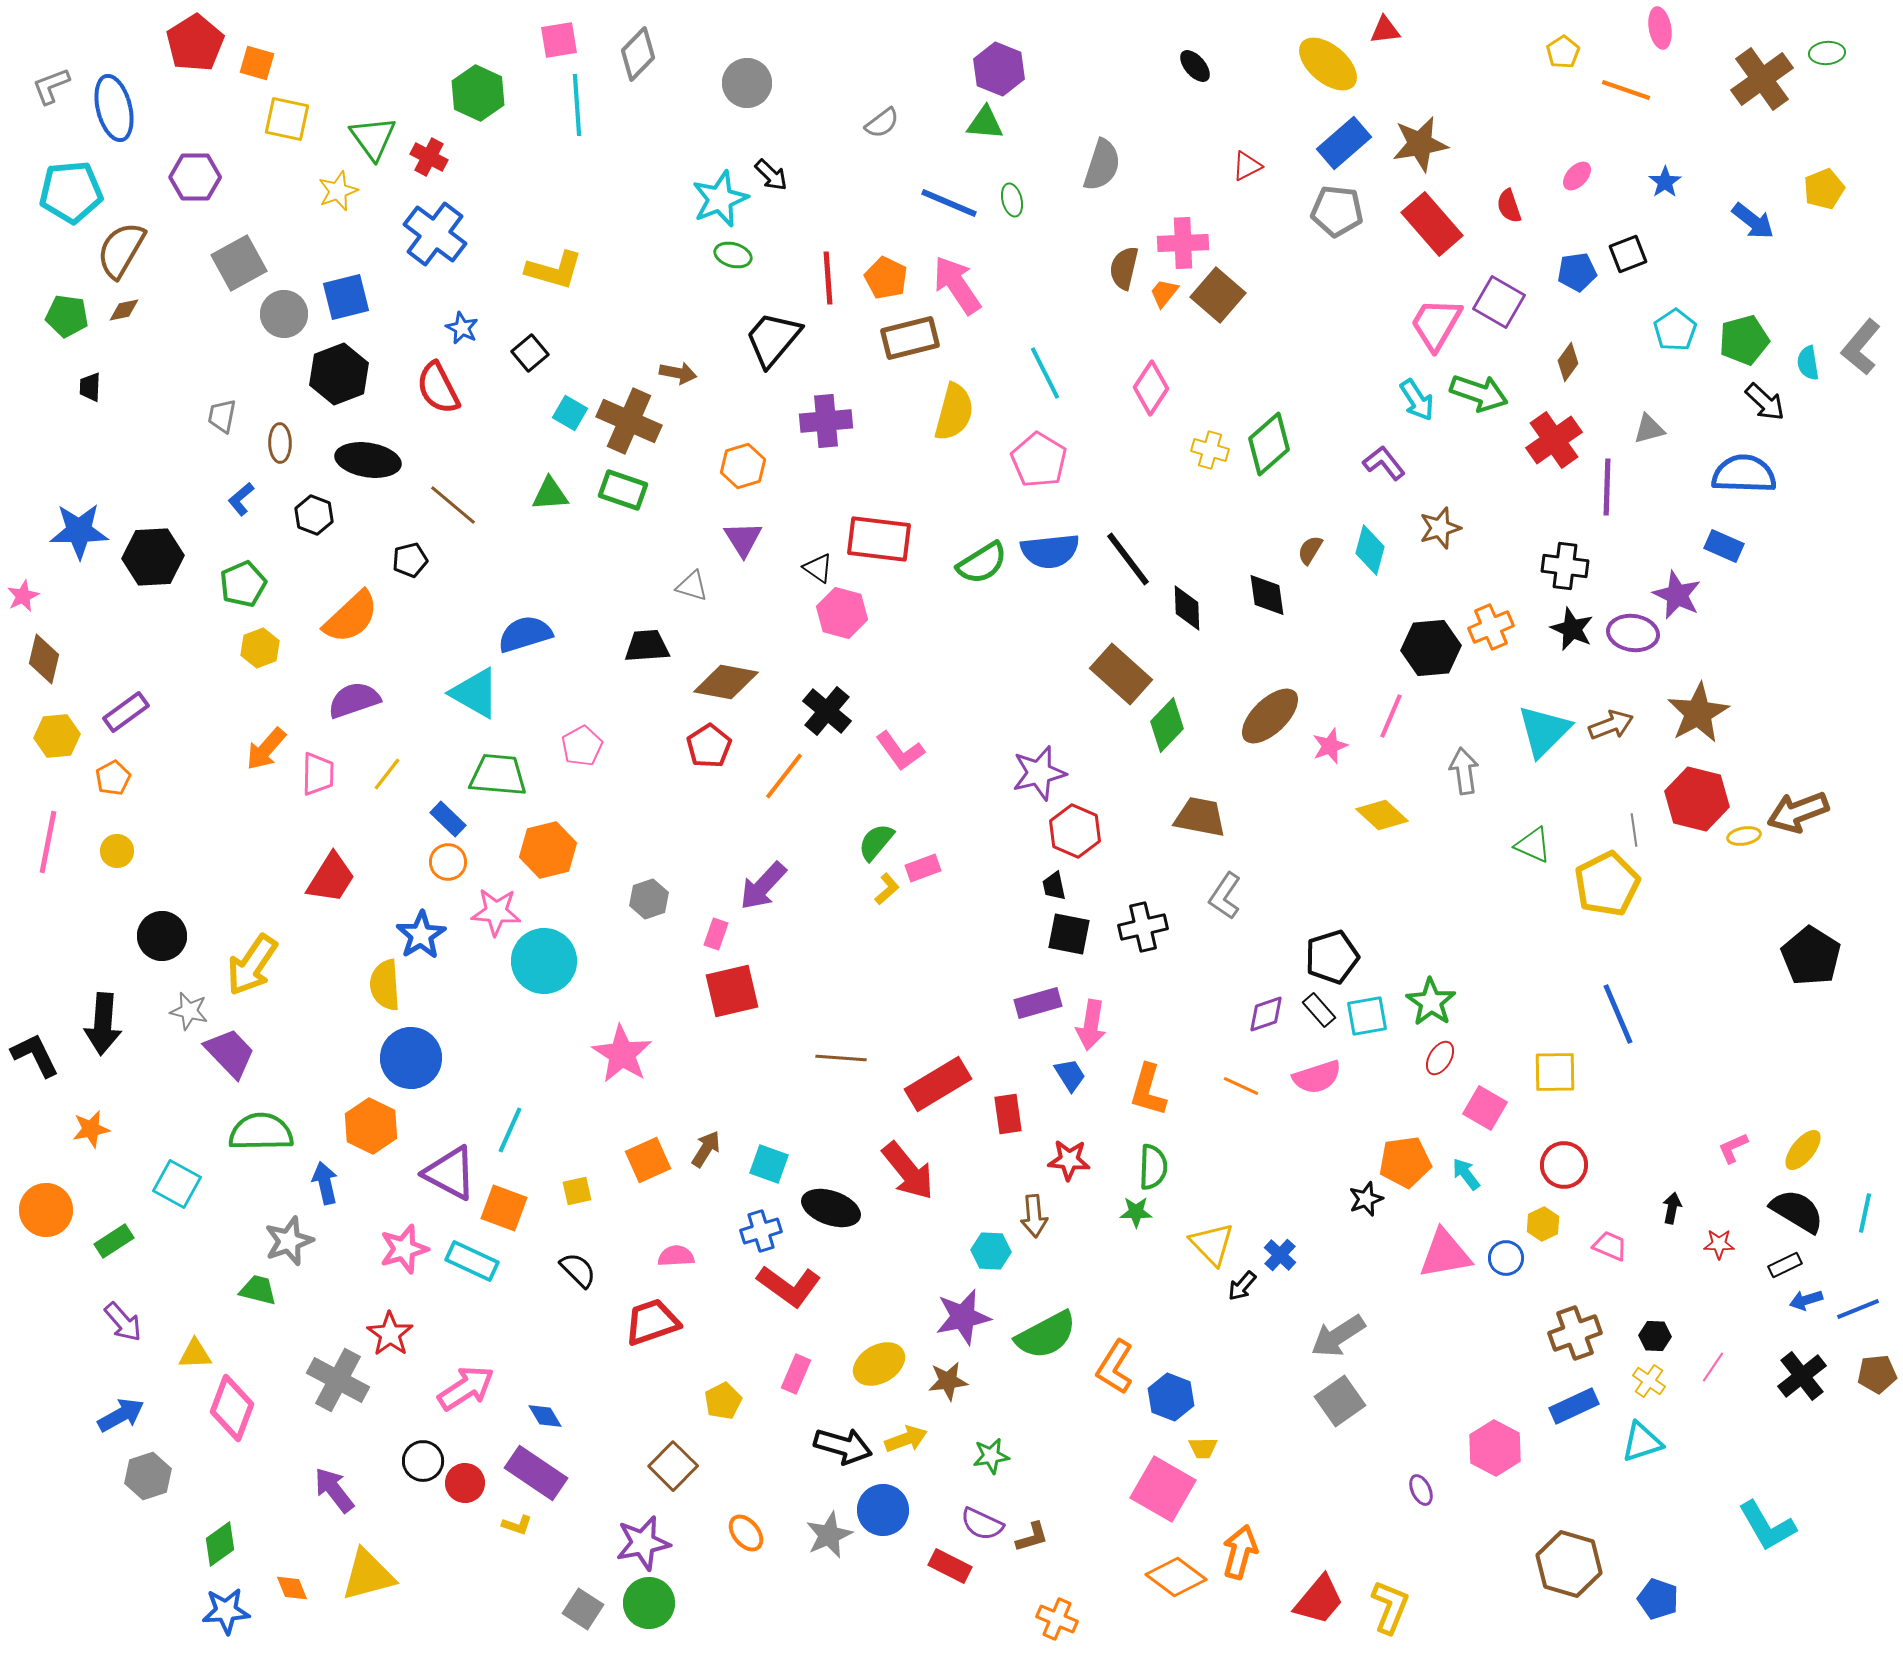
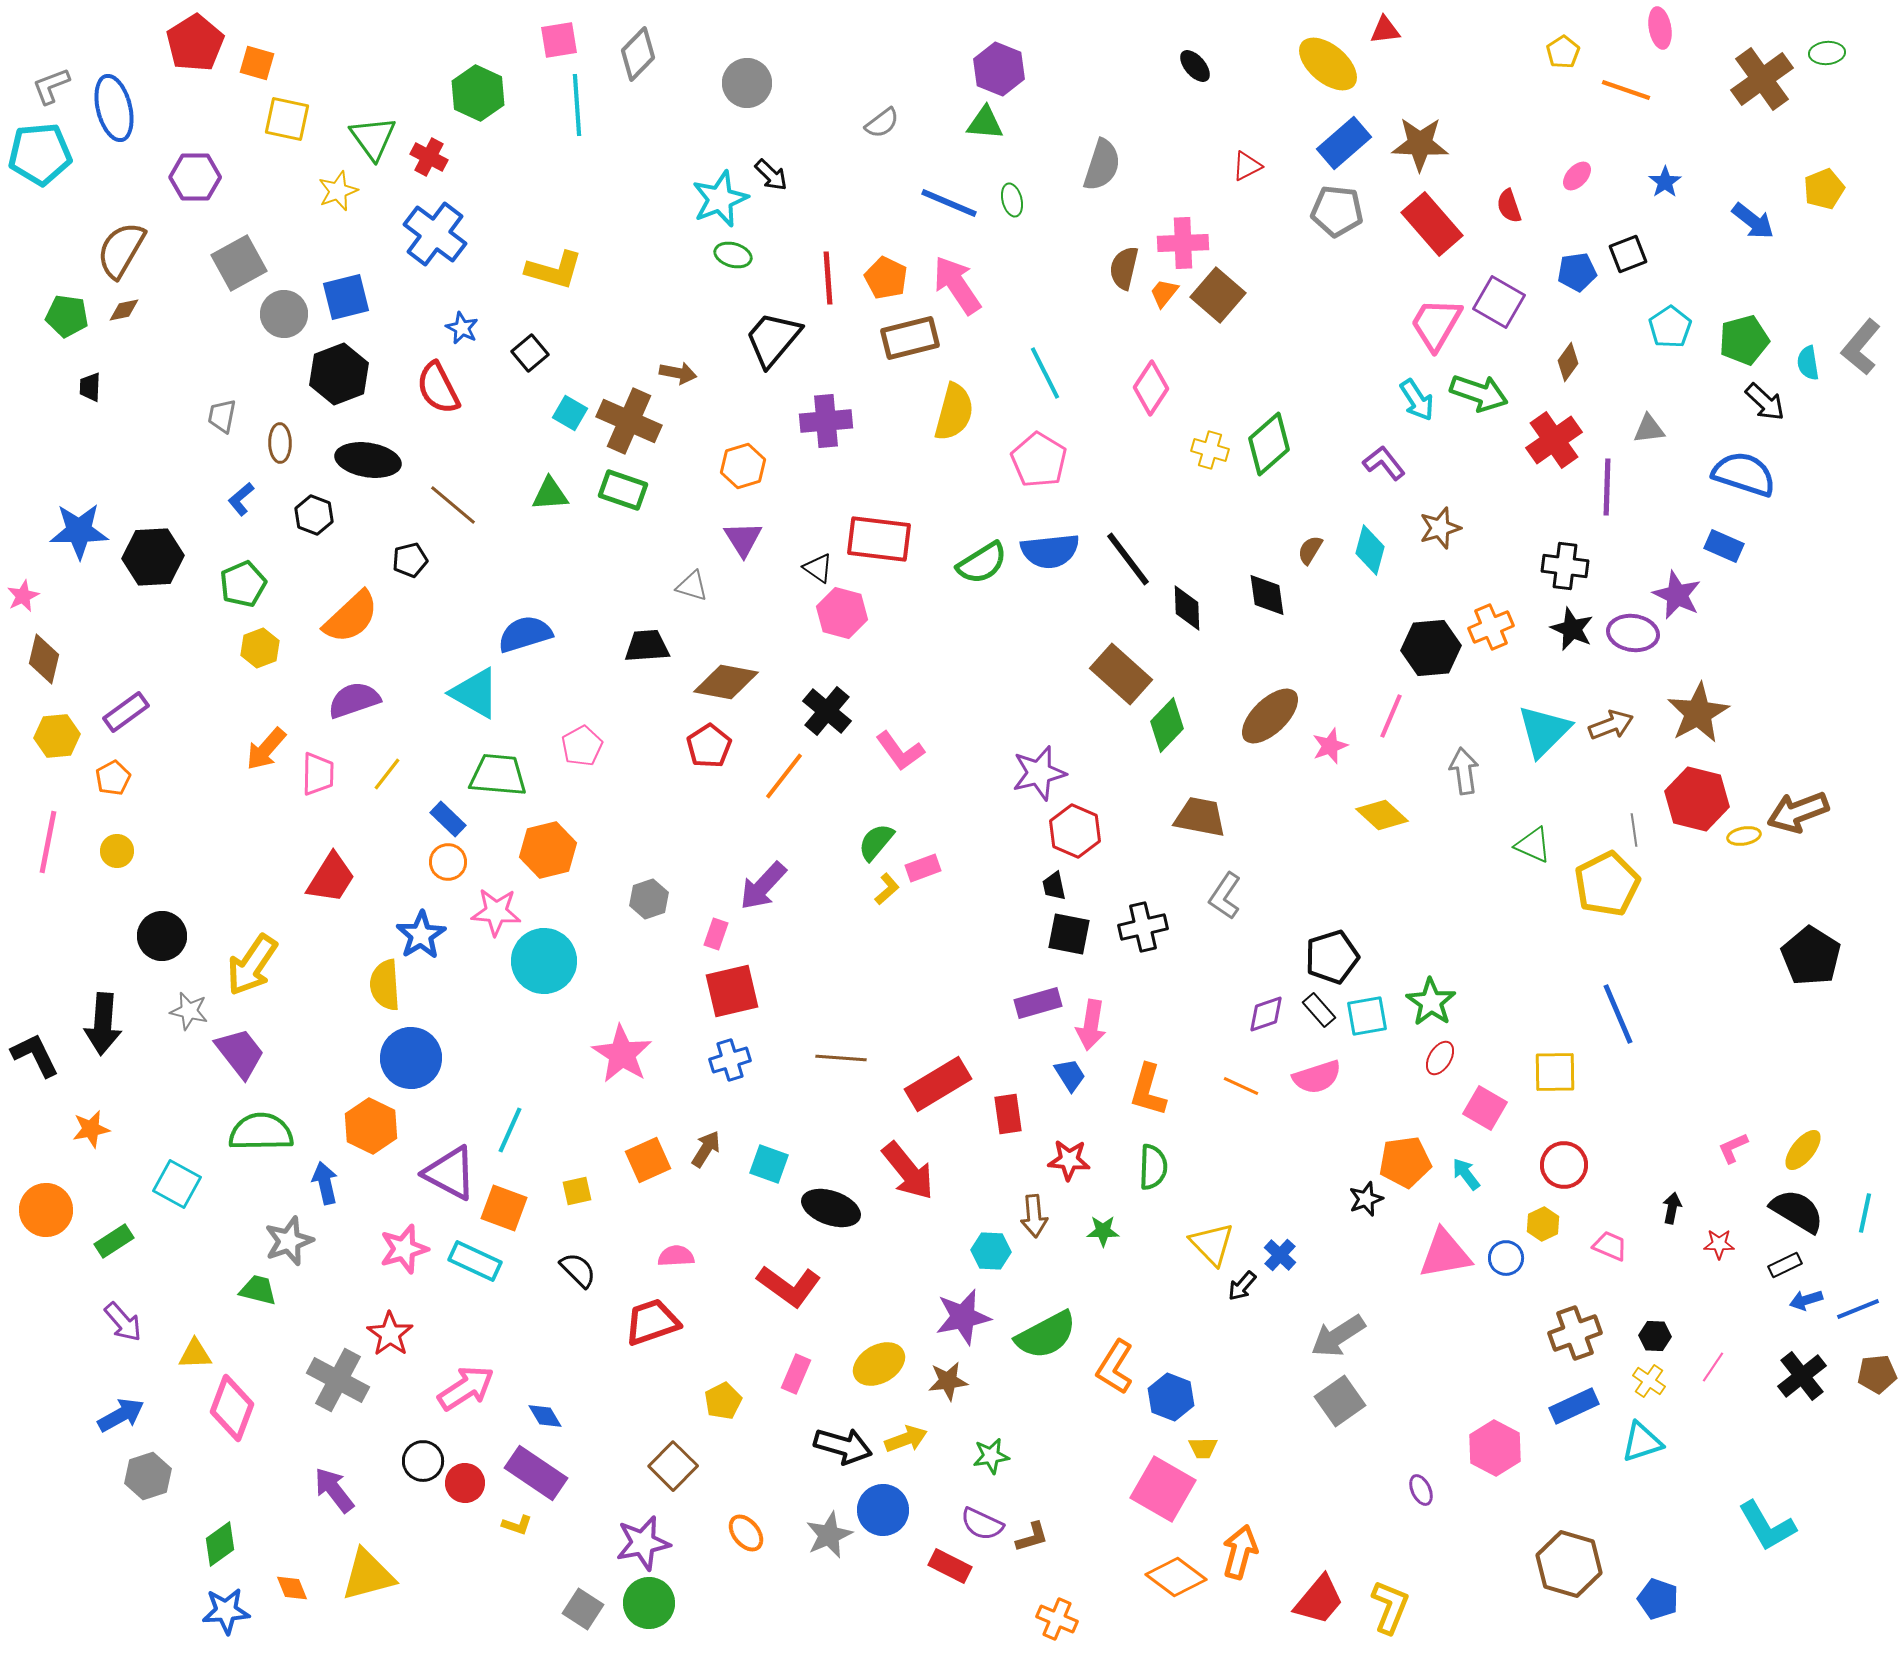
brown star at (1420, 144): rotated 12 degrees clockwise
cyan pentagon at (71, 192): moved 31 px left, 38 px up
cyan pentagon at (1675, 330): moved 5 px left, 3 px up
gray triangle at (1649, 429): rotated 8 degrees clockwise
blue semicircle at (1744, 474): rotated 16 degrees clockwise
purple trapezoid at (230, 1053): moved 10 px right; rotated 6 degrees clockwise
green star at (1136, 1212): moved 33 px left, 19 px down
blue cross at (761, 1231): moved 31 px left, 171 px up
cyan rectangle at (472, 1261): moved 3 px right
